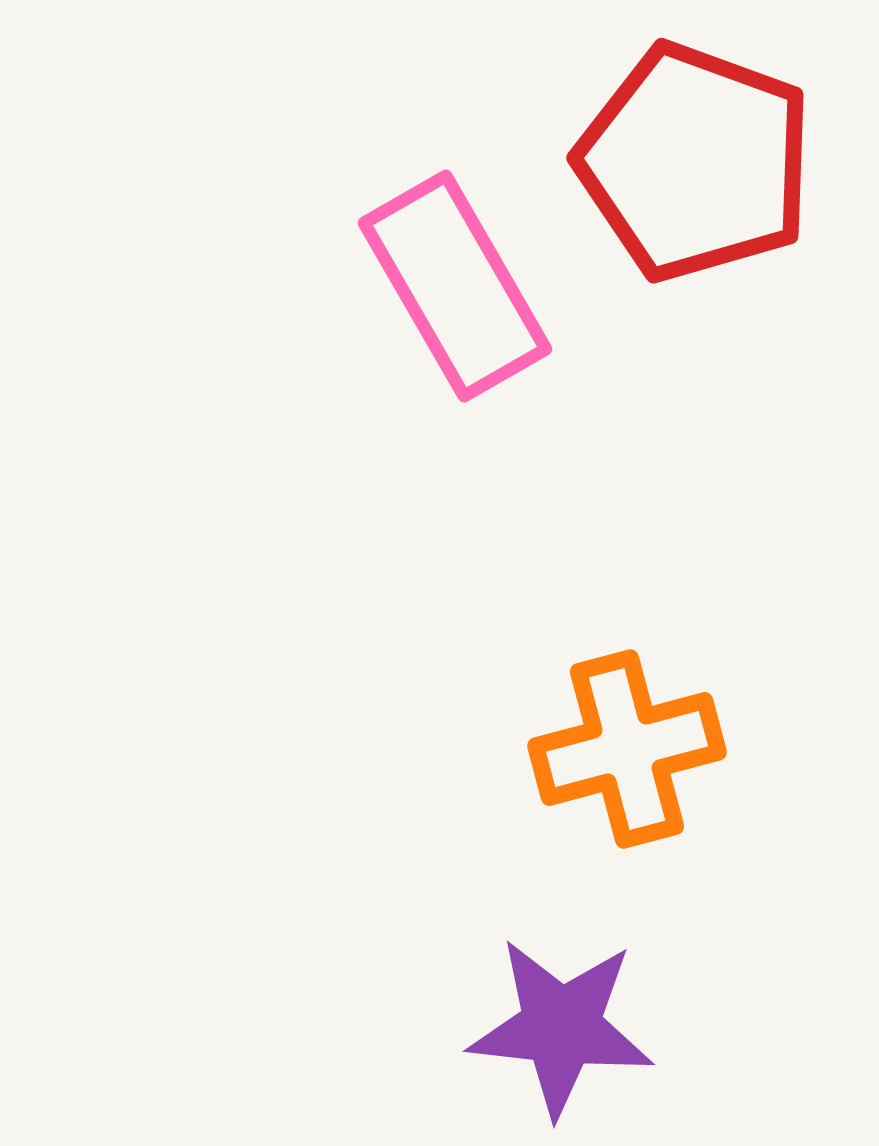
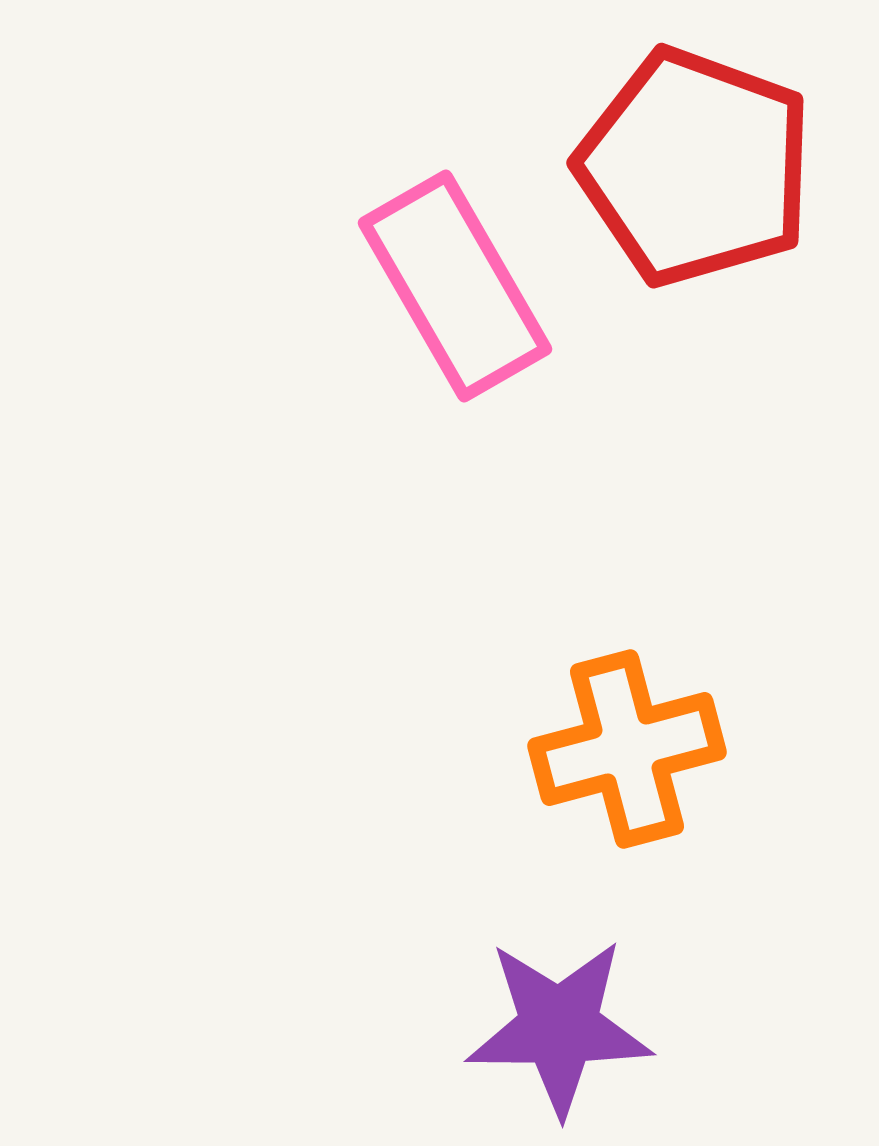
red pentagon: moved 5 px down
purple star: moved 2 px left; rotated 6 degrees counterclockwise
